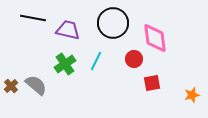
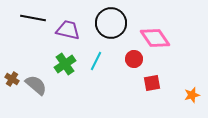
black circle: moved 2 px left
pink diamond: rotated 28 degrees counterclockwise
brown cross: moved 1 px right, 7 px up; rotated 16 degrees counterclockwise
